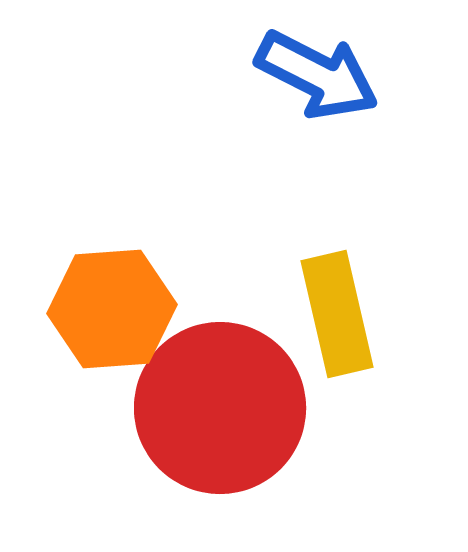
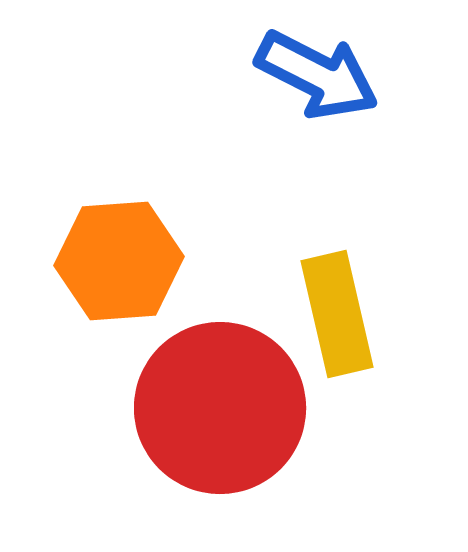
orange hexagon: moved 7 px right, 48 px up
